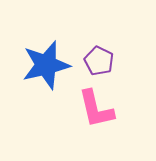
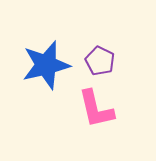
purple pentagon: moved 1 px right
